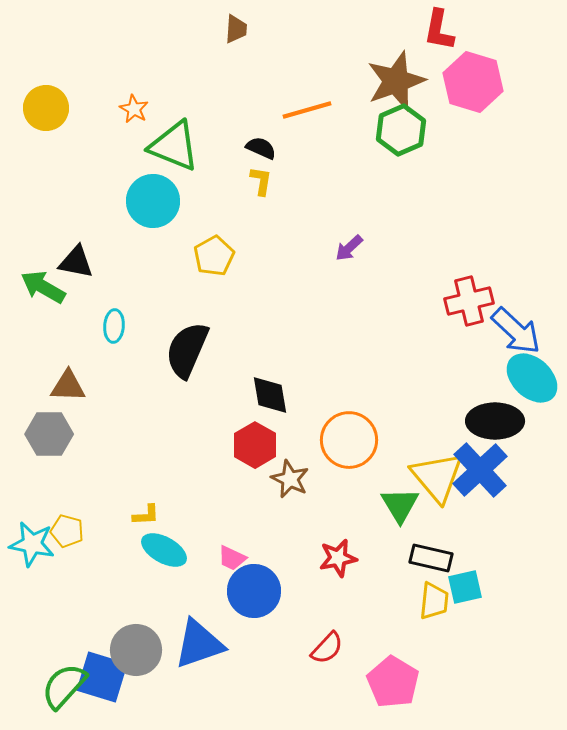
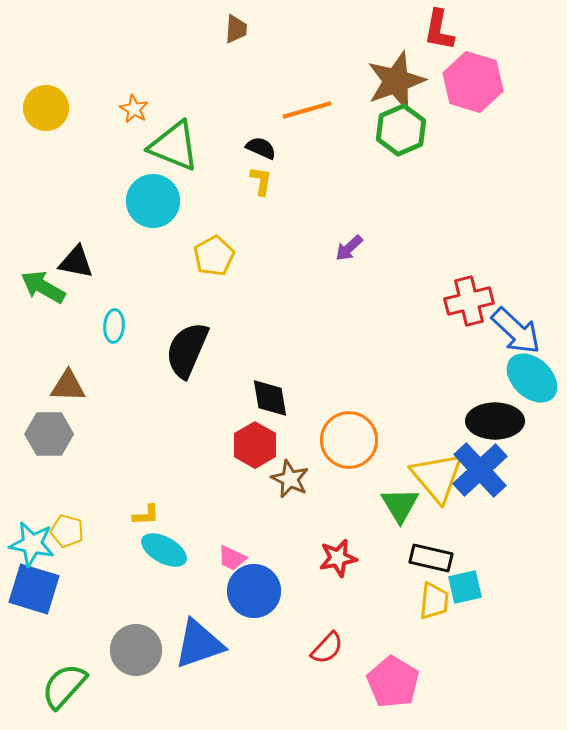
black diamond at (270, 395): moved 3 px down
blue square at (102, 677): moved 68 px left, 88 px up
